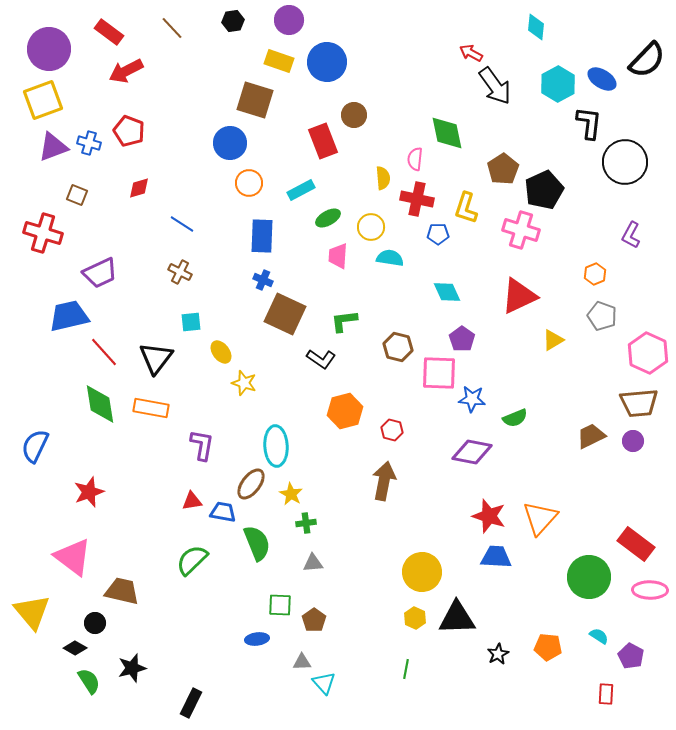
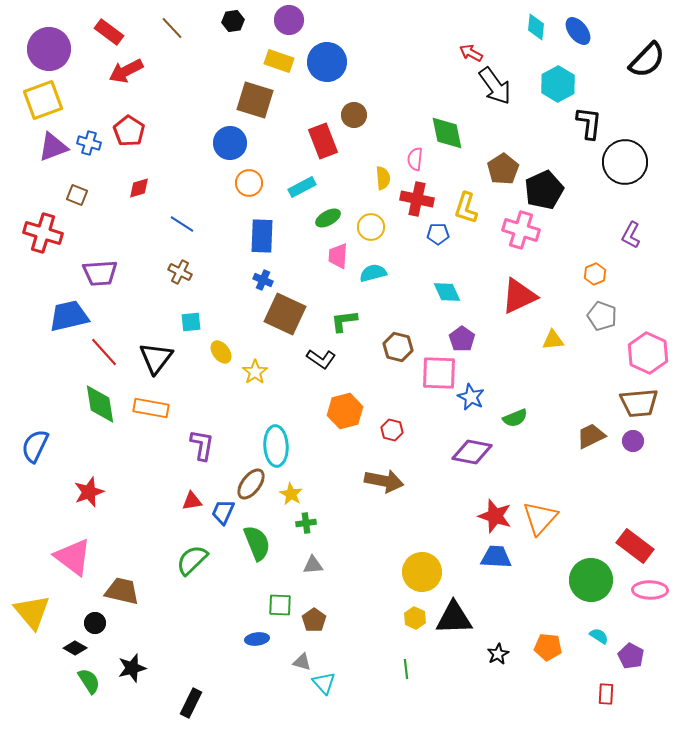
blue ellipse at (602, 79): moved 24 px left, 48 px up; rotated 20 degrees clockwise
red pentagon at (129, 131): rotated 12 degrees clockwise
cyan rectangle at (301, 190): moved 1 px right, 3 px up
cyan semicircle at (390, 258): moved 17 px left, 15 px down; rotated 24 degrees counterclockwise
purple trapezoid at (100, 273): rotated 21 degrees clockwise
yellow triangle at (553, 340): rotated 25 degrees clockwise
yellow star at (244, 383): moved 11 px right, 11 px up; rotated 20 degrees clockwise
blue star at (472, 399): moved 1 px left, 2 px up; rotated 20 degrees clockwise
brown arrow at (384, 481): rotated 90 degrees clockwise
blue trapezoid at (223, 512): rotated 76 degrees counterclockwise
red star at (489, 516): moved 6 px right
red rectangle at (636, 544): moved 1 px left, 2 px down
gray triangle at (313, 563): moved 2 px down
green circle at (589, 577): moved 2 px right, 3 px down
black triangle at (457, 618): moved 3 px left
gray triangle at (302, 662): rotated 18 degrees clockwise
green line at (406, 669): rotated 18 degrees counterclockwise
